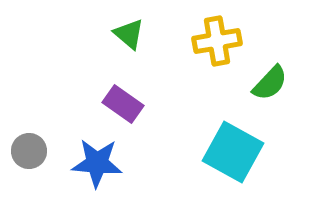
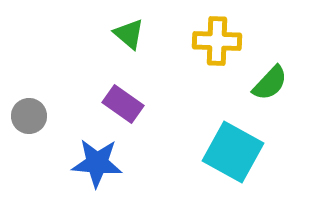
yellow cross: rotated 12 degrees clockwise
gray circle: moved 35 px up
